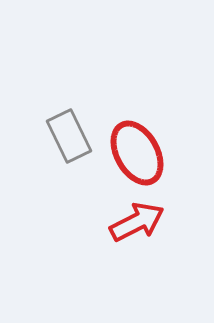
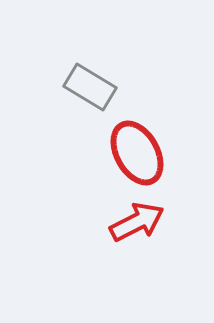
gray rectangle: moved 21 px right, 49 px up; rotated 33 degrees counterclockwise
